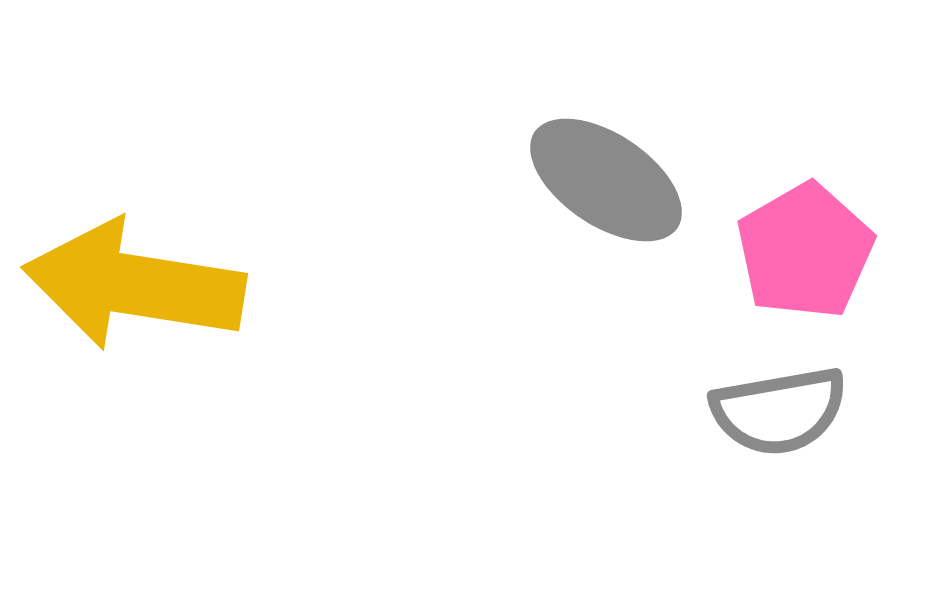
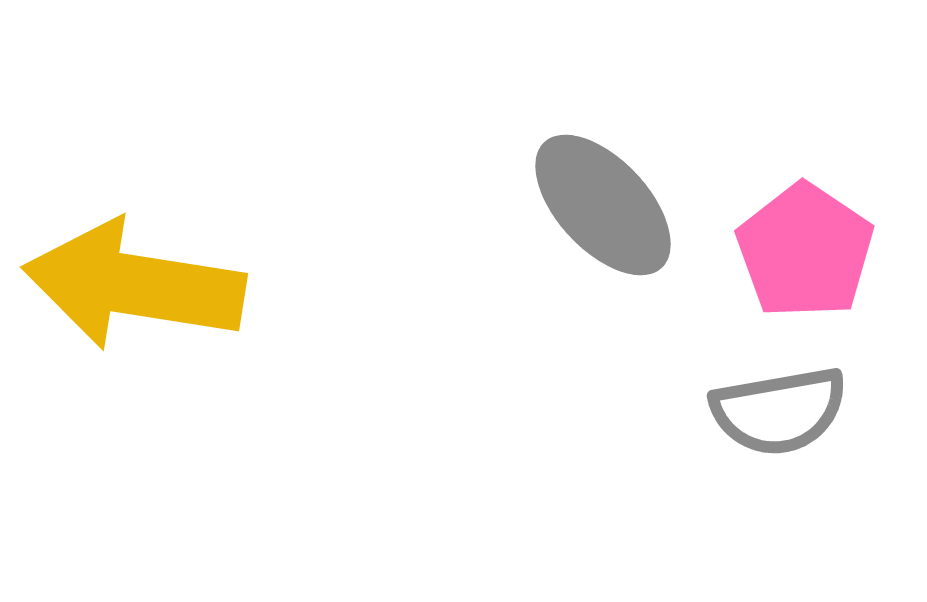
gray ellipse: moved 3 px left, 25 px down; rotated 13 degrees clockwise
pink pentagon: rotated 8 degrees counterclockwise
